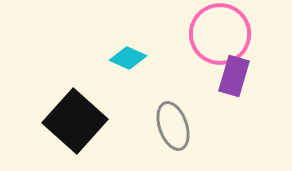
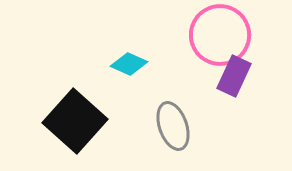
pink circle: moved 1 px down
cyan diamond: moved 1 px right, 6 px down
purple rectangle: rotated 9 degrees clockwise
